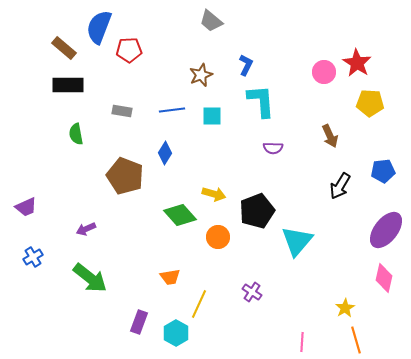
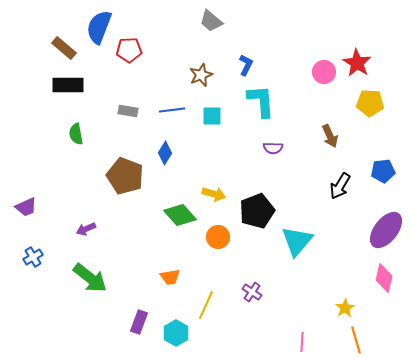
gray rectangle: moved 6 px right
yellow line: moved 7 px right, 1 px down
